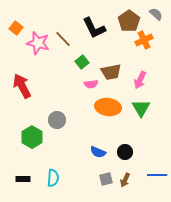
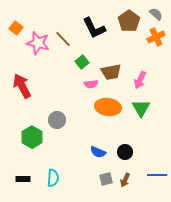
orange cross: moved 12 px right, 3 px up
